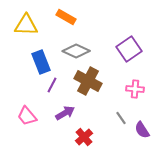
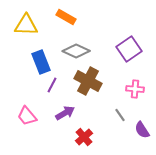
gray line: moved 1 px left, 3 px up
